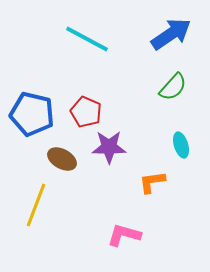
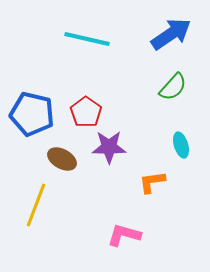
cyan line: rotated 15 degrees counterclockwise
red pentagon: rotated 12 degrees clockwise
